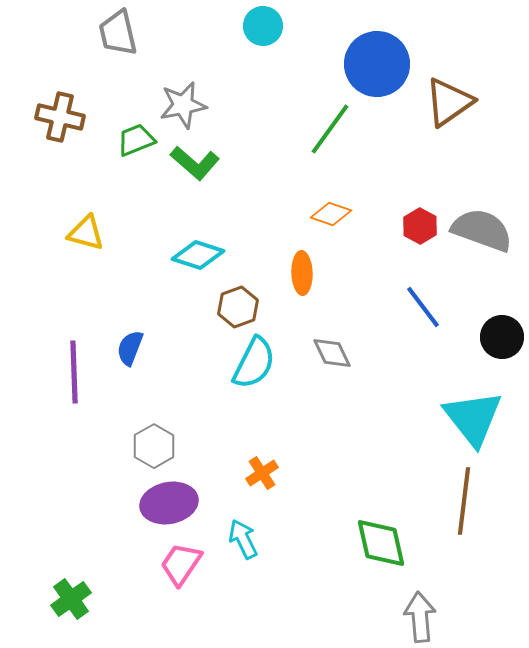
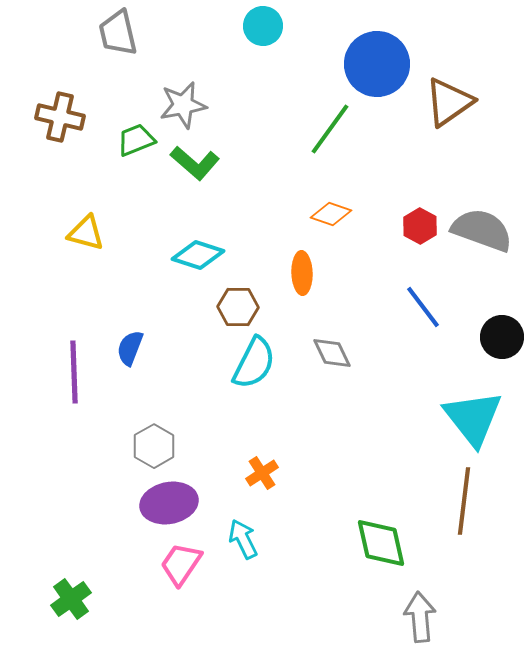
brown hexagon: rotated 21 degrees clockwise
